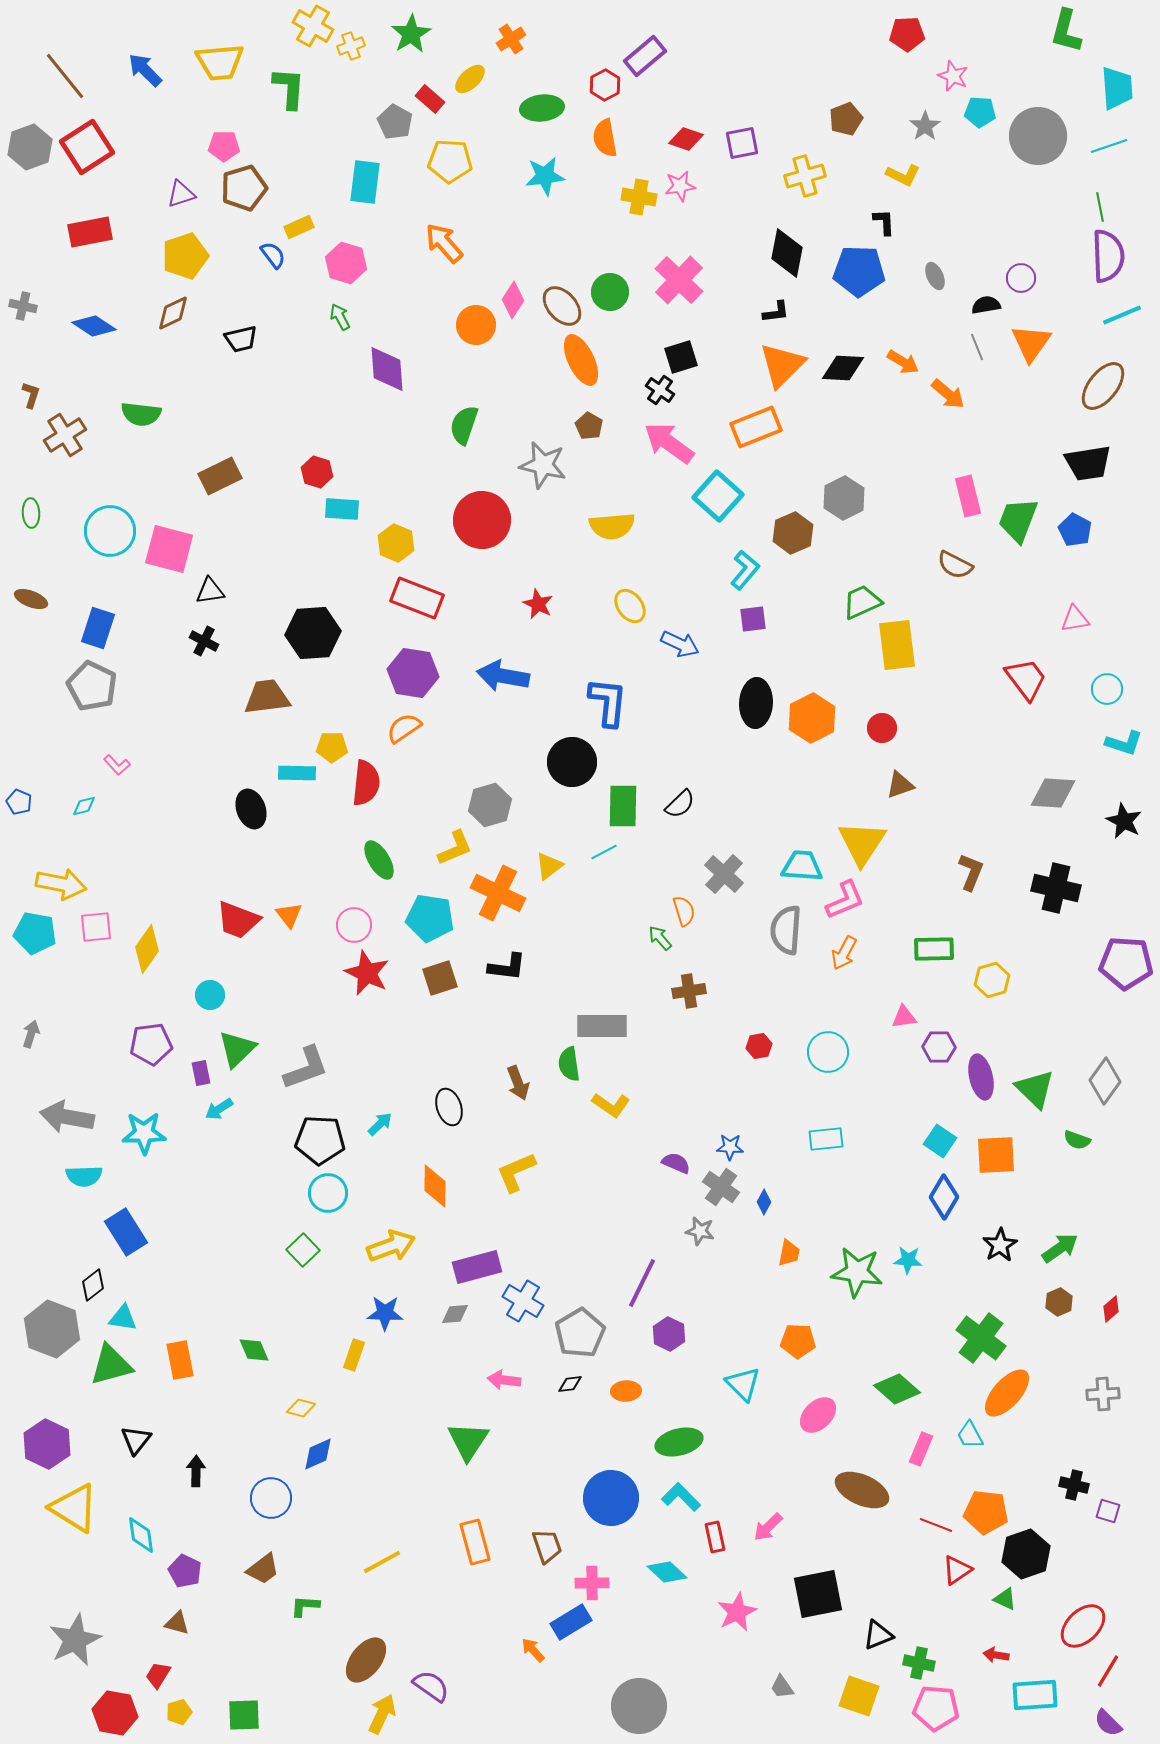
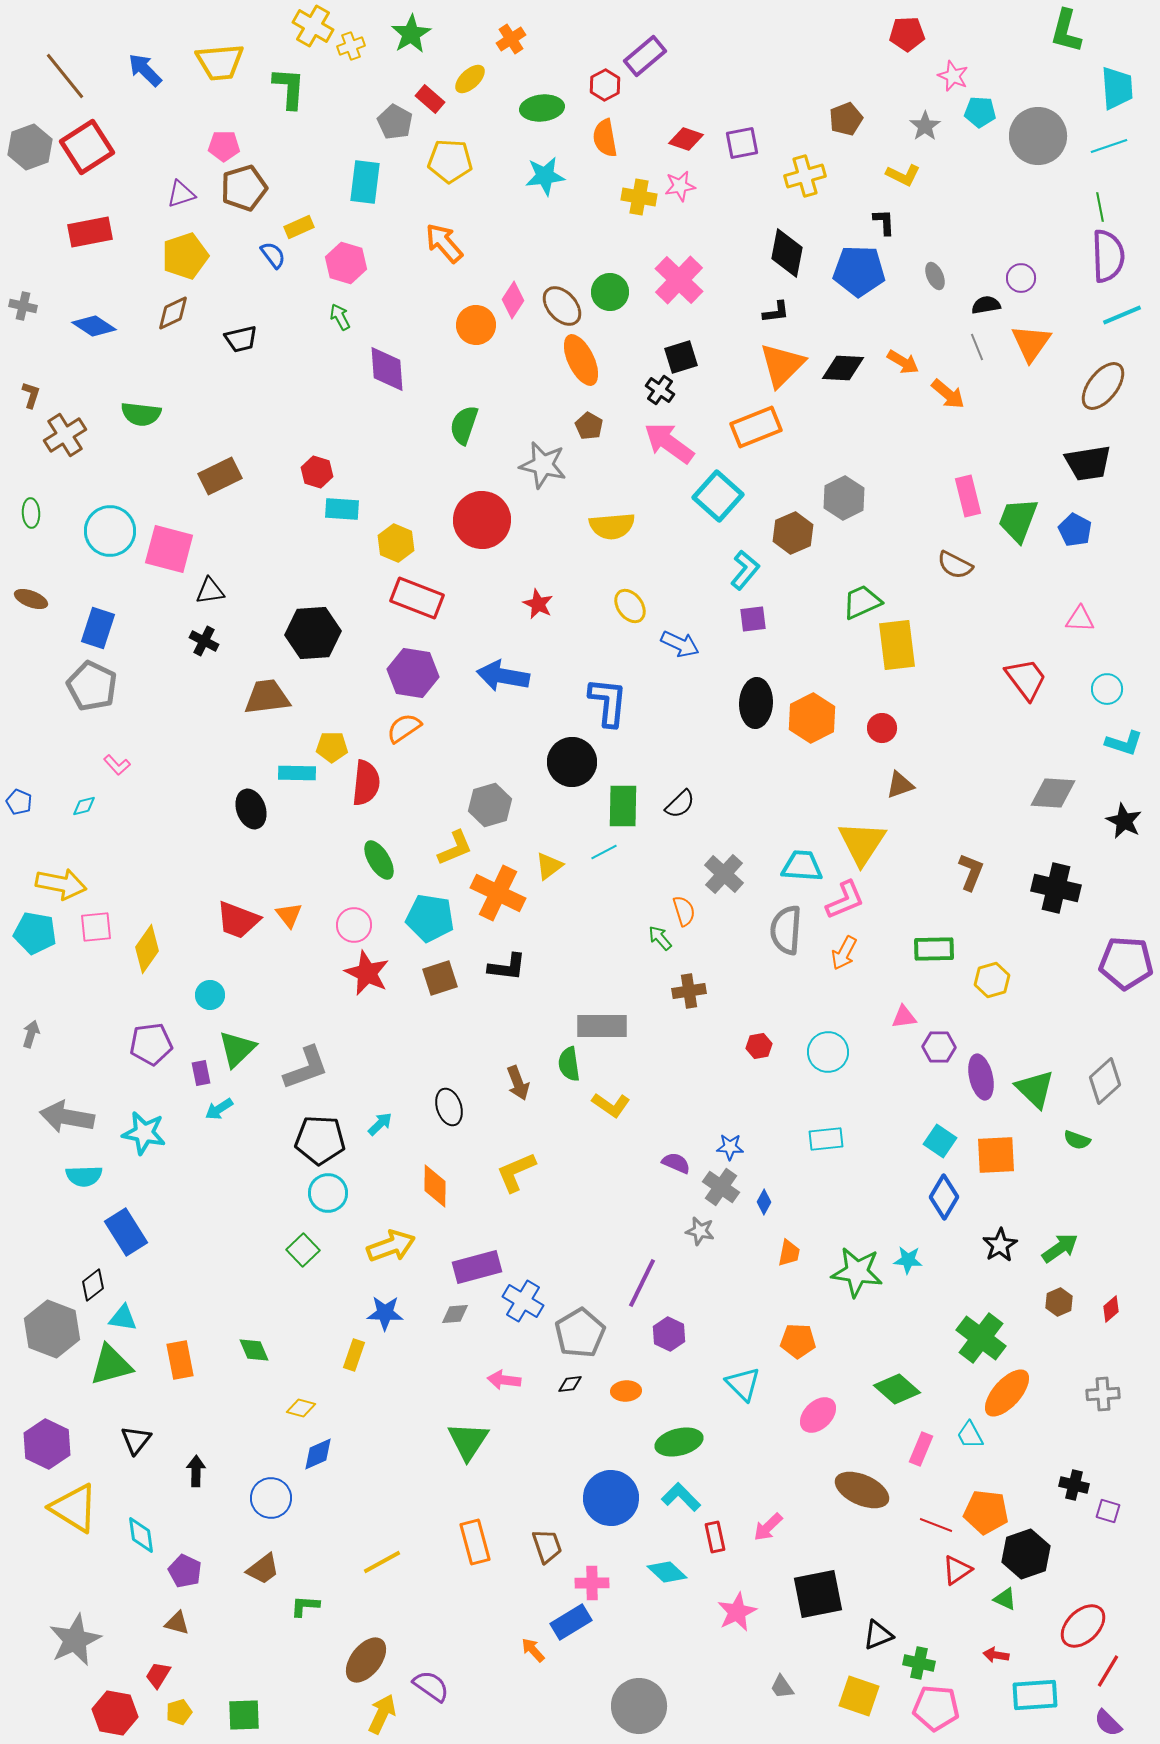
pink triangle at (1075, 619): moved 5 px right; rotated 12 degrees clockwise
gray diamond at (1105, 1081): rotated 12 degrees clockwise
cyan star at (144, 1133): rotated 12 degrees clockwise
